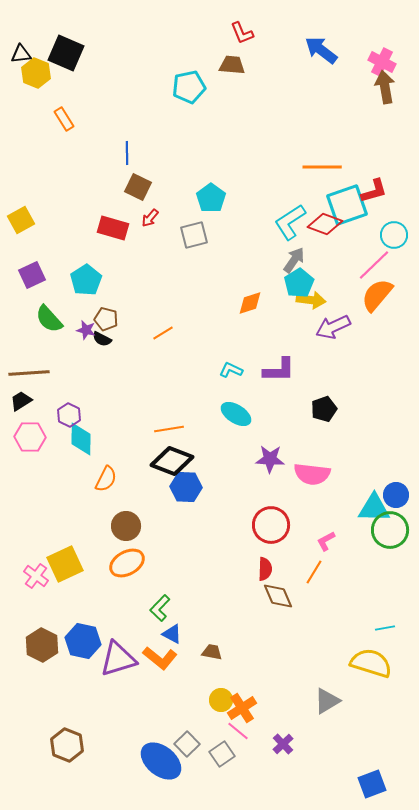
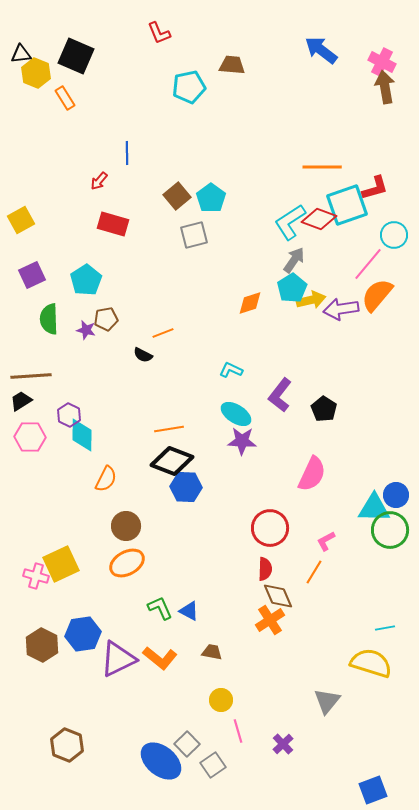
red L-shape at (242, 33): moved 83 px left
black square at (66, 53): moved 10 px right, 3 px down
orange rectangle at (64, 119): moved 1 px right, 21 px up
brown square at (138, 187): moved 39 px right, 9 px down; rotated 24 degrees clockwise
red L-shape at (374, 191): moved 1 px right, 3 px up
red arrow at (150, 218): moved 51 px left, 37 px up
red diamond at (325, 224): moved 6 px left, 5 px up
red rectangle at (113, 228): moved 4 px up
pink line at (374, 265): moved 6 px left, 1 px up; rotated 6 degrees counterclockwise
cyan pentagon at (299, 283): moved 7 px left, 5 px down
yellow arrow at (311, 300): rotated 20 degrees counterclockwise
green semicircle at (49, 319): rotated 40 degrees clockwise
brown pentagon at (106, 319): rotated 25 degrees counterclockwise
purple arrow at (333, 327): moved 8 px right, 18 px up; rotated 16 degrees clockwise
orange line at (163, 333): rotated 10 degrees clockwise
black semicircle at (102, 339): moved 41 px right, 16 px down
purple L-shape at (279, 370): moved 1 px right, 25 px down; rotated 128 degrees clockwise
brown line at (29, 373): moved 2 px right, 3 px down
black pentagon at (324, 409): rotated 20 degrees counterclockwise
cyan diamond at (81, 439): moved 1 px right, 4 px up
purple star at (270, 459): moved 28 px left, 18 px up
pink semicircle at (312, 474): rotated 72 degrees counterclockwise
red circle at (271, 525): moved 1 px left, 3 px down
yellow square at (65, 564): moved 4 px left
pink cross at (36, 576): rotated 20 degrees counterclockwise
green L-shape at (160, 608): rotated 112 degrees clockwise
blue triangle at (172, 634): moved 17 px right, 23 px up
blue hexagon at (83, 641): moved 7 px up; rotated 20 degrees counterclockwise
purple triangle at (118, 659): rotated 9 degrees counterclockwise
gray triangle at (327, 701): rotated 20 degrees counterclockwise
orange cross at (242, 708): moved 28 px right, 88 px up
pink line at (238, 731): rotated 35 degrees clockwise
gray square at (222, 754): moved 9 px left, 11 px down
blue square at (372, 784): moved 1 px right, 6 px down
